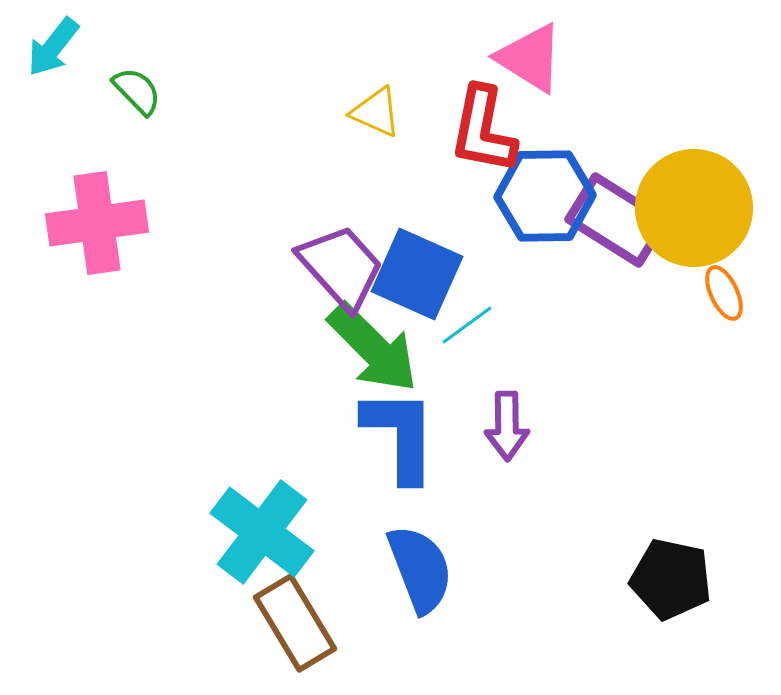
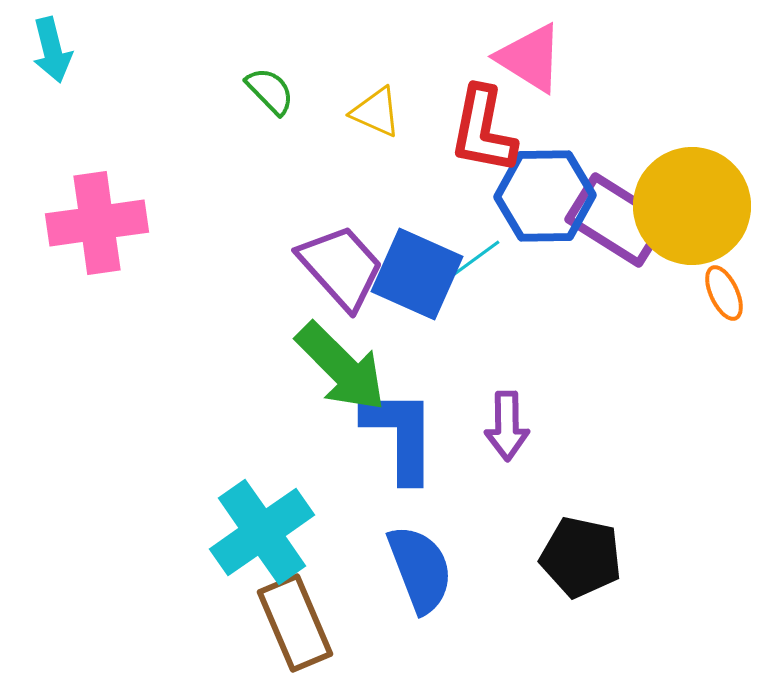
cyan arrow: moved 1 px left, 3 px down; rotated 52 degrees counterclockwise
green semicircle: moved 133 px right
yellow circle: moved 2 px left, 2 px up
cyan line: moved 8 px right, 66 px up
green arrow: moved 32 px left, 19 px down
cyan cross: rotated 18 degrees clockwise
black pentagon: moved 90 px left, 22 px up
brown rectangle: rotated 8 degrees clockwise
